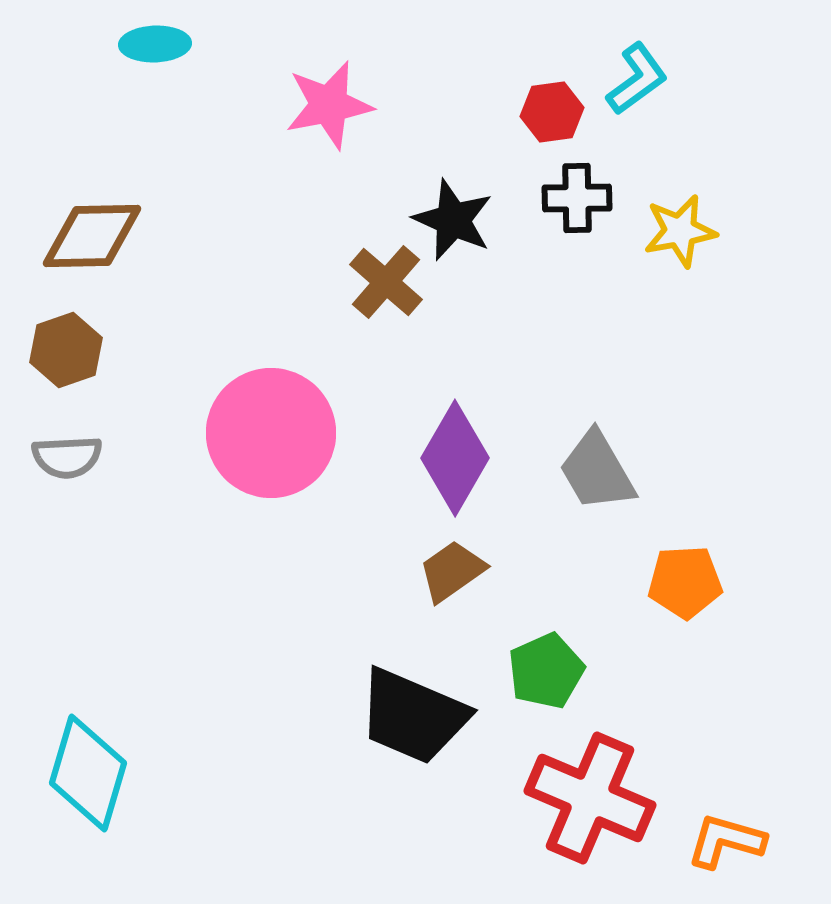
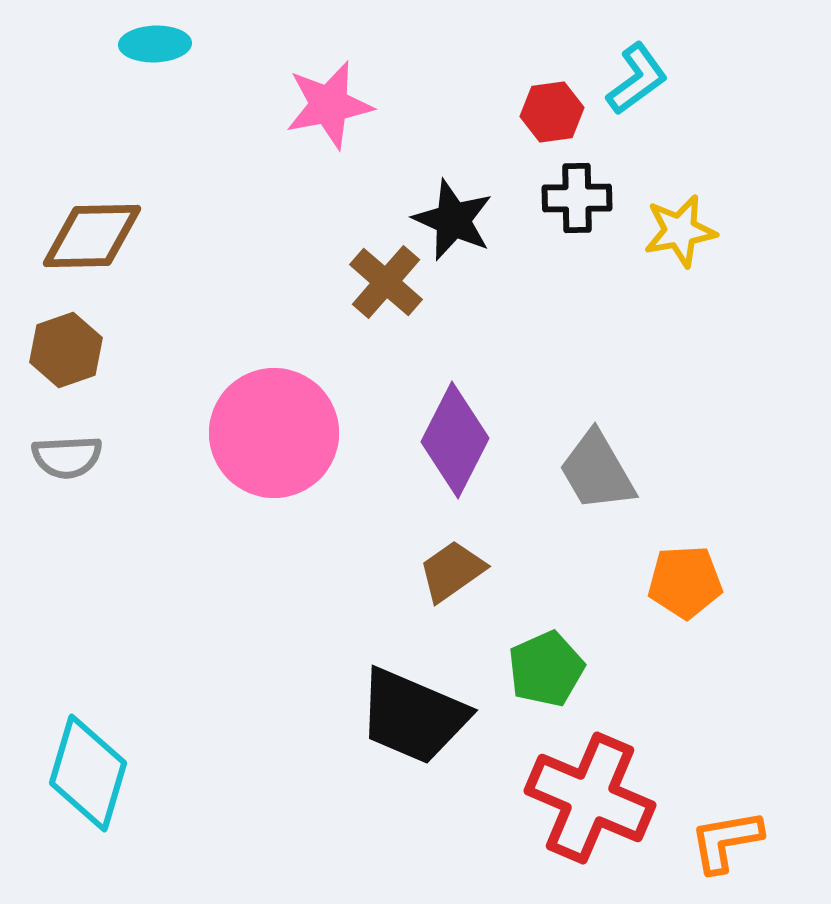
pink circle: moved 3 px right
purple diamond: moved 18 px up; rotated 3 degrees counterclockwise
green pentagon: moved 2 px up
orange L-shape: rotated 26 degrees counterclockwise
